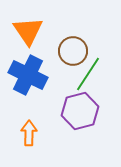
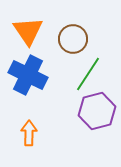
brown circle: moved 12 px up
purple hexagon: moved 17 px right
